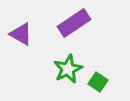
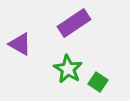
purple triangle: moved 1 px left, 10 px down
green star: rotated 16 degrees counterclockwise
